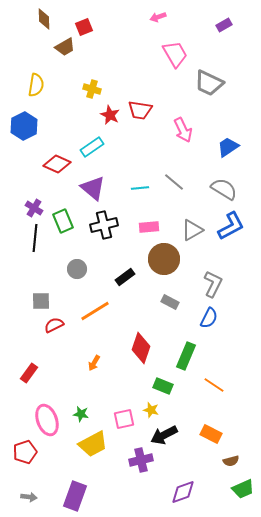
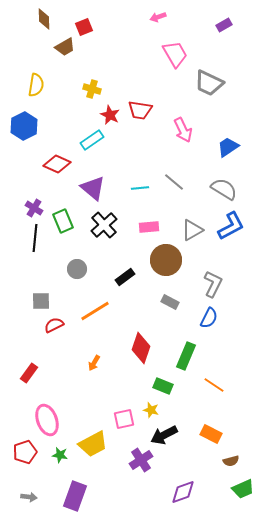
cyan rectangle at (92, 147): moved 7 px up
black cross at (104, 225): rotated 28 degrees counterclockwise
brown circle at (164, 259): moved 2 px right, 1 px down
green star at (81, 414): moved 21 px left, 41 px down
purple cross at (141, 460): rotated 20 degrees counterclockwise
